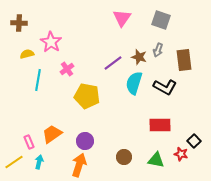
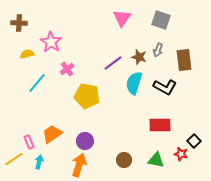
cyan line: moved 1 px left, 3 px down; rotated 30 degrees clockwise
brown circle: moved 3 px down
yellow line: moved 3 px up
